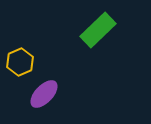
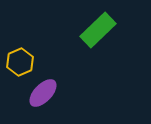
purple ellipse: moved 1 px left, 1 px up
